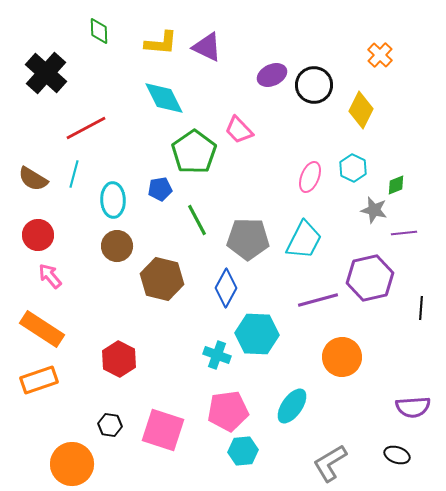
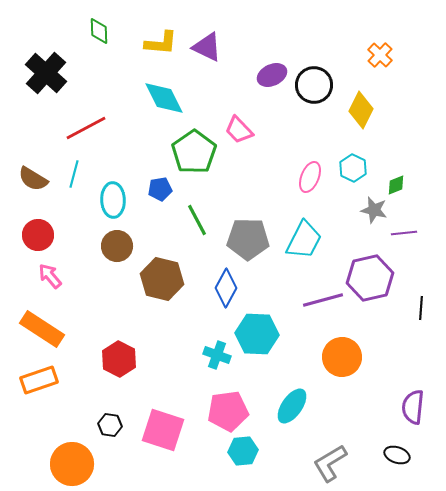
purple line at (318, 300): moved 5 px right
purple semicircle at (413, 407): rotated 100 degrees clockwise
